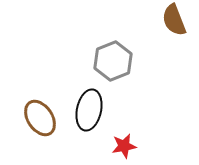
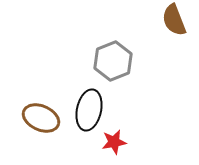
brown ellipse: moved 1 px right; rotated 33 degrees counterclockwise
red star: moved 10 px left, 4 px up
